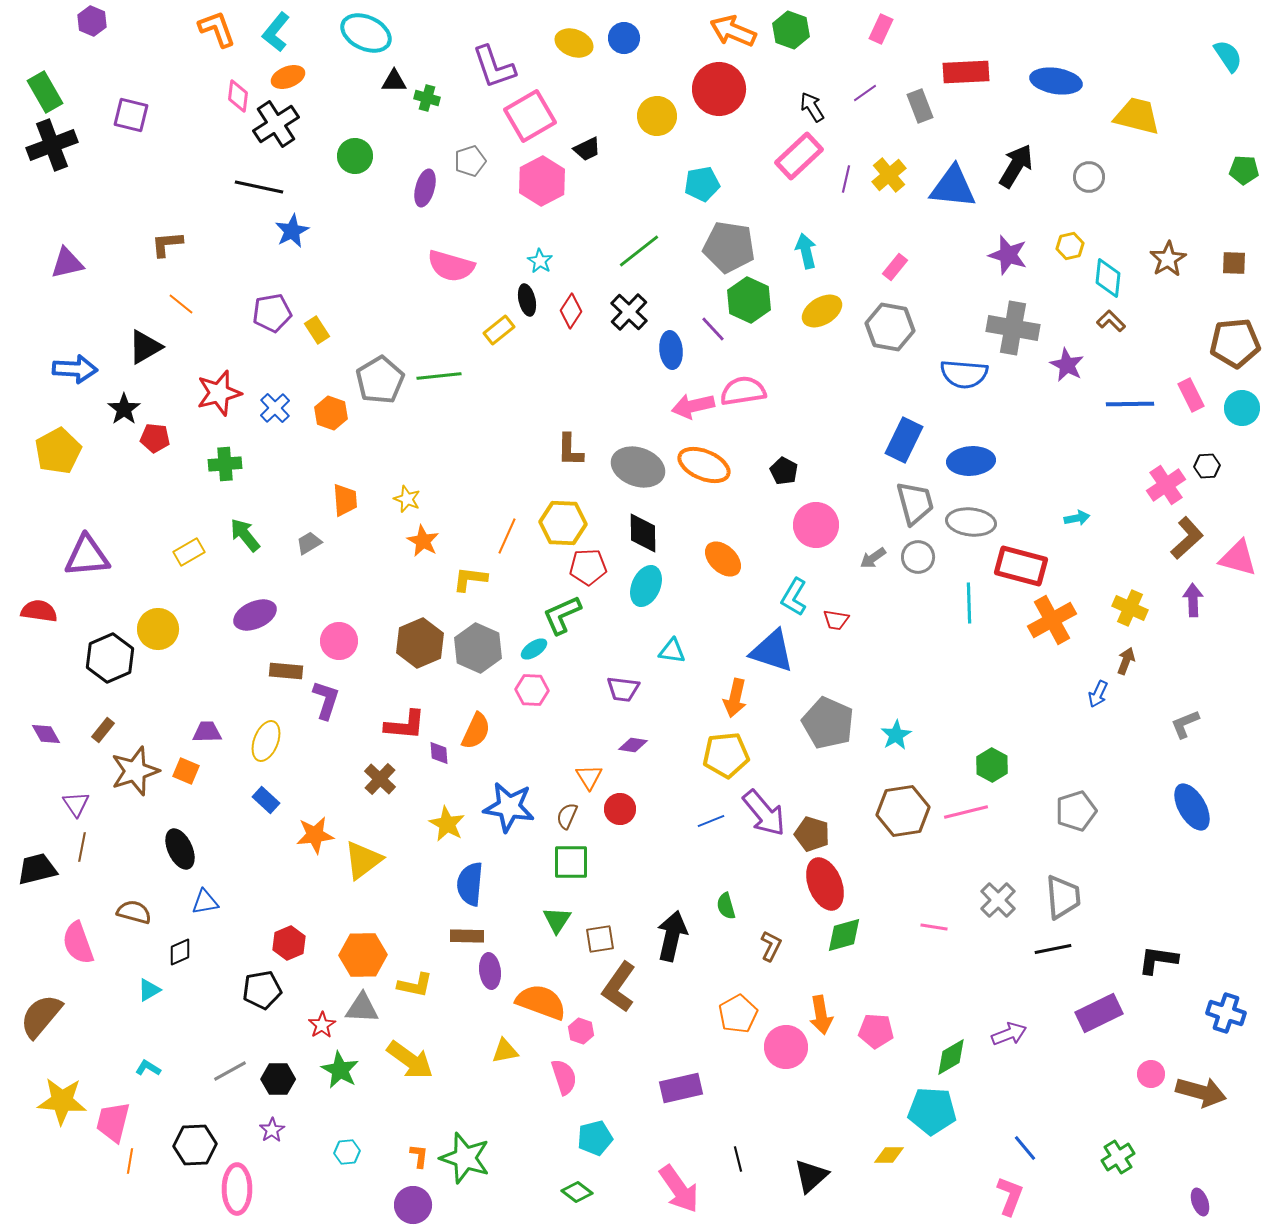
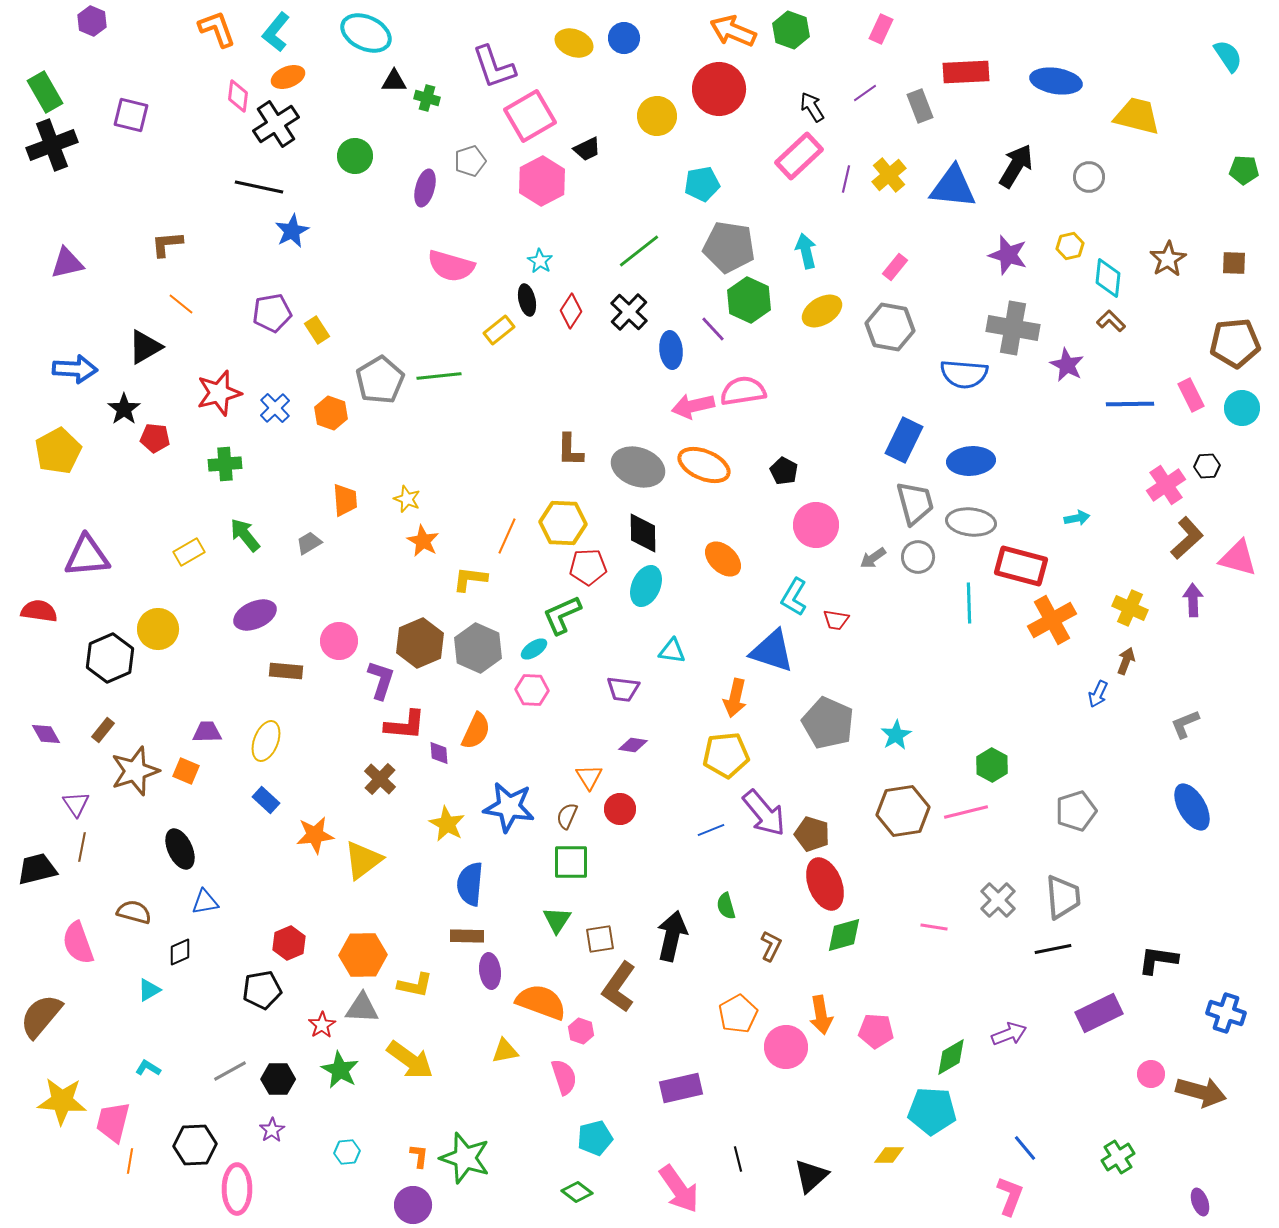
purple L-shape at (326, 700): moved 55 px right, 20 px up
blue line at (711, 821): moved 9 px down
